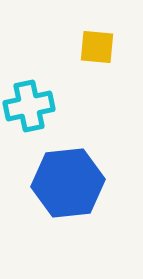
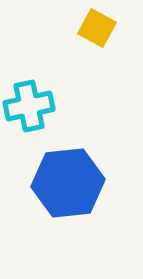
yellow square: moved 19 px up; rotated 24 degrees clockwise
